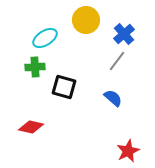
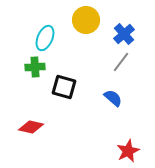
cyan ellipse: rotated 35 degrees counterclockwise
gray line: moved 4 px right, 1 px down
